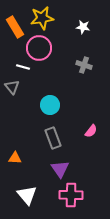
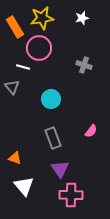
white star: moved 1 px left, 9 px up; rotated 24 degrees counterclockwise
cyan circle: moved 1 px right, 6 px up
orange triangle: rotated 16 degrees clockwise
white triangle: moved 3 px left, 9 px up
